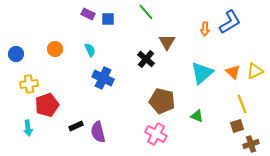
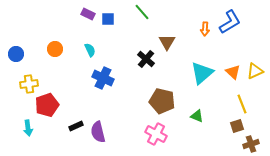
green line: moved 4 px left
